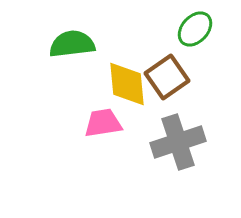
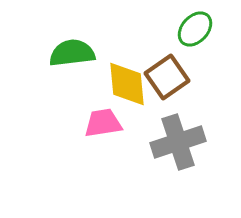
green semicircle: moved 9 px down
